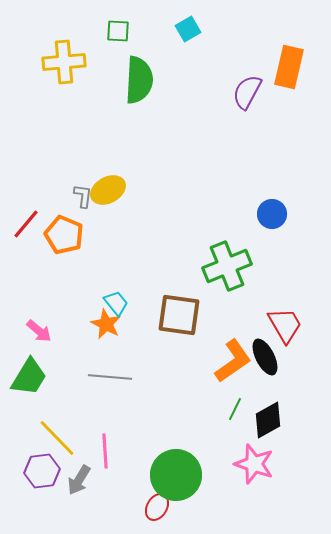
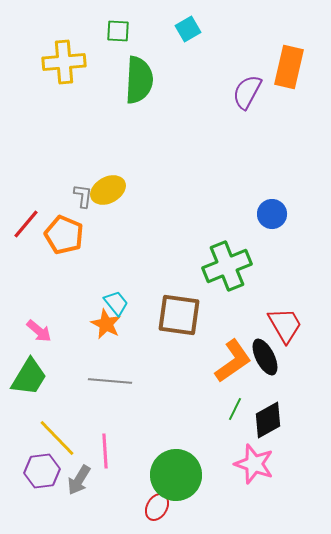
gray line: moved 4 px down
